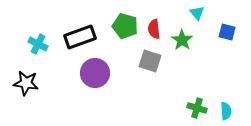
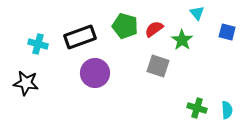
red semicircle: rotated 60 degrees clockwise
cyan cross: rotated 12 degrees counterclockwise
gray square: moved 8 px right, 5 px down
cyan semicircle: moved 1 px right, 1 px up
